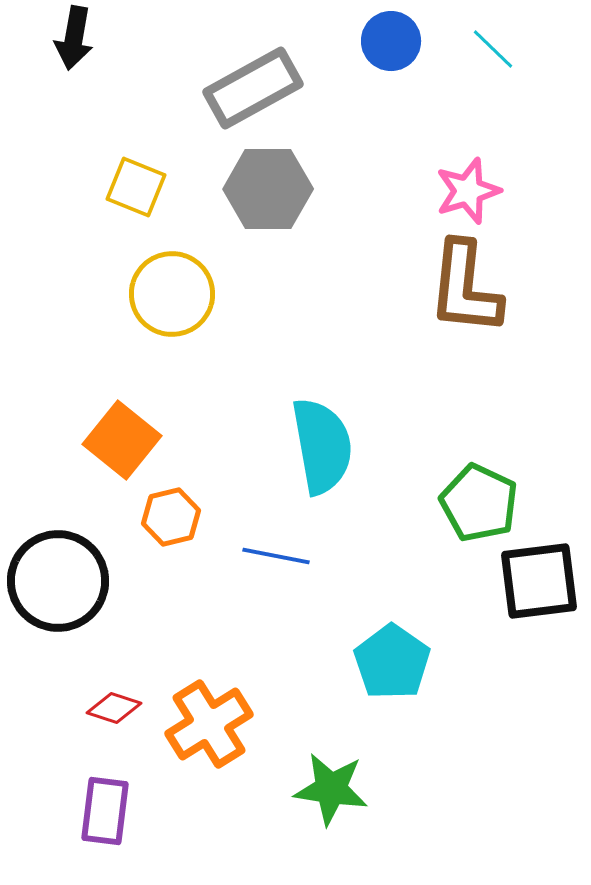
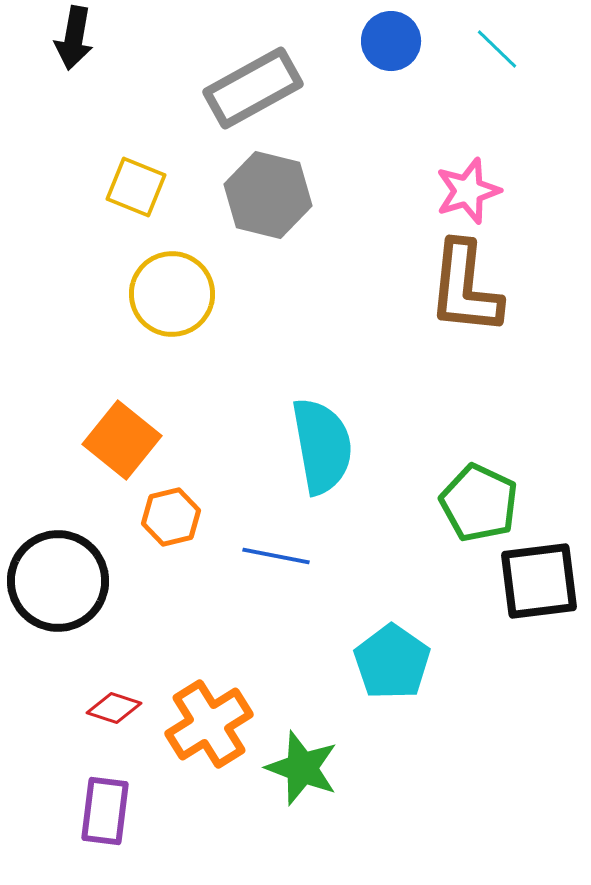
cyan line: moved 4 px right
gray hexagon: moved 6 px down; rotated 14 degrees clockwise
green star: moved 29 px left, 21 px up; rotated 12 degrees clockwise
